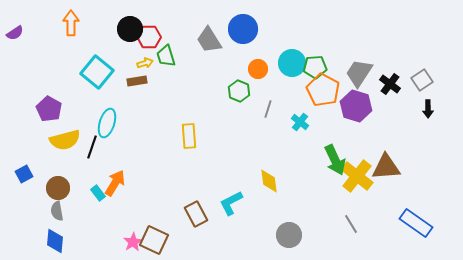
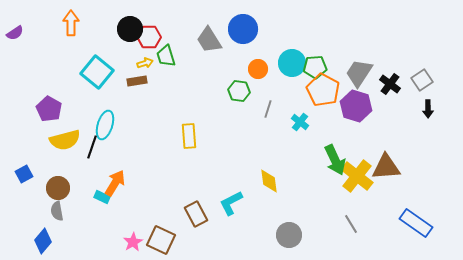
green hexagon at (239, 91): rotated 15 degrees counterclockwise
cyan ellipse at (107, 123): moved 2 px left, 2 px down
cyan rectangle at (98, 193): moved 4 px right, 4 px down; rotated 28 degrees counterclockwise
brown square at (154, 240): moved 7 px right
blue diamond at (55, 241): moved 12 px left; rotated 35 degrees clockwise
